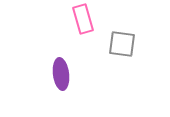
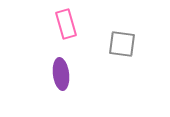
pink rectangle: moved 17 px left, 5 px down
